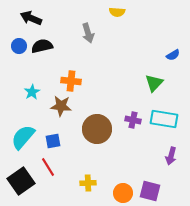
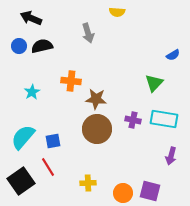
brown star: moved 35 px right, 7 px up
